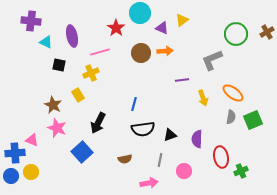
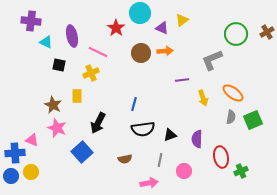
pink line: moved 2 px left; rotated 42 degrees clockwise
yellow rectangle: moved 1 px left, 1 px down; rotated 32 degrees clockwise
